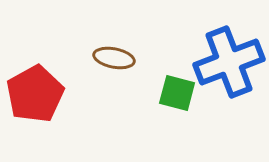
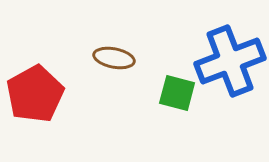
blue cross: moved 1 px right, 1 px up
